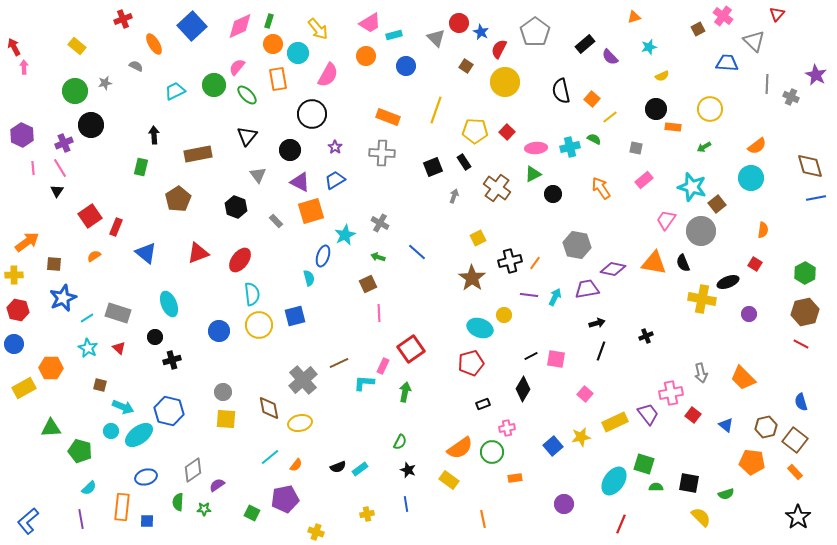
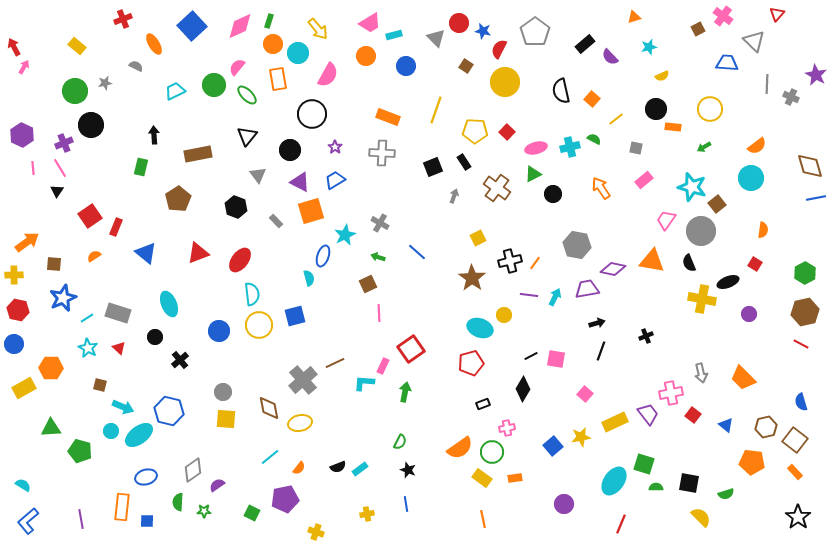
blue star at (481, 32): moved 2 px right, 1 px up; rotated 14 degrees counterclockwise
pink arrow at (24, 67): rotated 32 degrees clockwise
yellow line at (610, 117): moved 6 px right, 2 px down
pink ellipse at (536, 148): rotated 10 degrees counterclockwise
orange triangle at (654, 263): moved 2 px left, 2 px up
black semicircle at (683, 263): moved 6 px right
black cross at (172, 360): moved 8 px right; rotated 24 degrees counterclockwise
brown line at (339, 363): moved 4 px left
orange semicircle at (296, 465): moved 3 px right, 3 px down
yellow rectangle at (449, 480): moved 33 px right, 2 px up
cyan semicircle at (89, 488): moved 66 px left, 3 px up; rotated 105 degrees counterclockwise
green star at (204, 509): moved 2 px down
